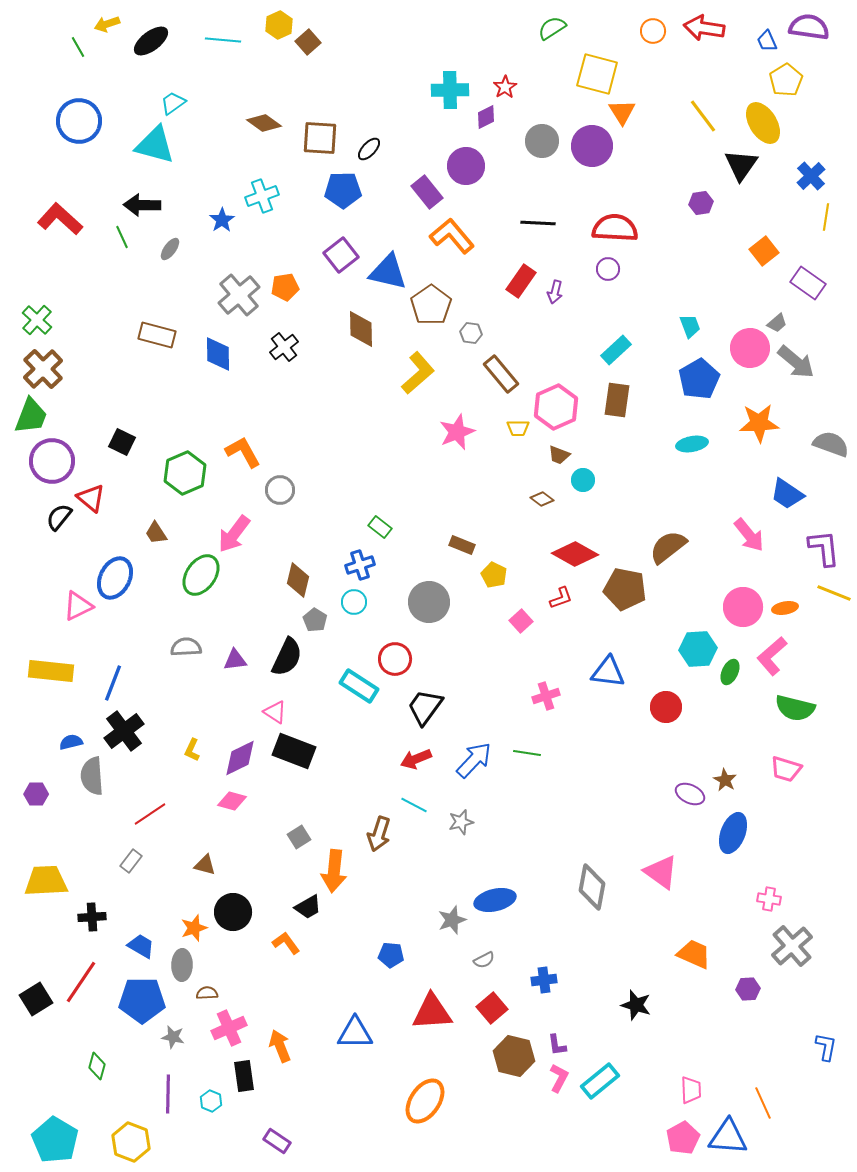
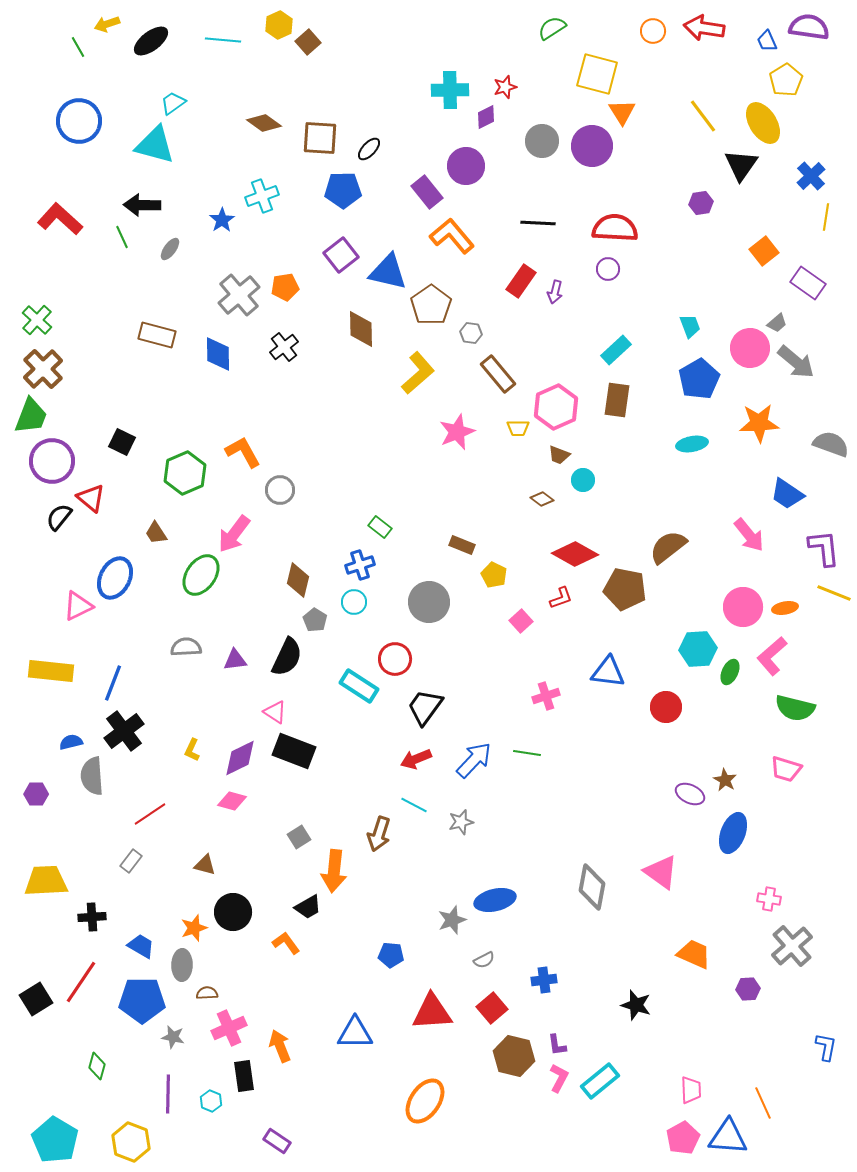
red star at (505, 87): rotated 15 degrees clockwise
brown rectangle at (501, 374): moved 3 px left
